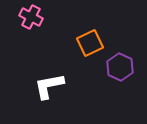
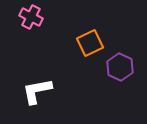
white L-shape: moved 12 px left, 5 px down
